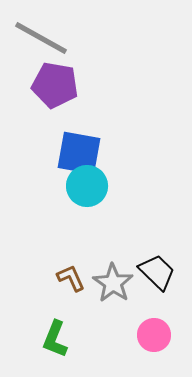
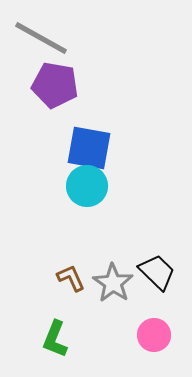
blue square: moved 10 px right, 5 px up
